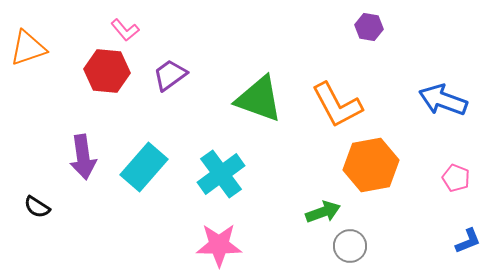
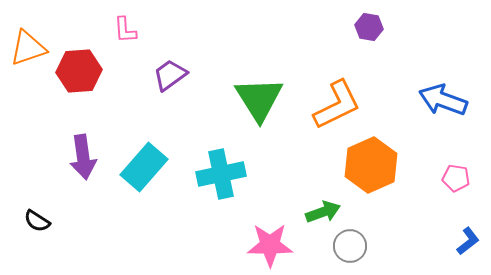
pink L-shape: rotated 36 degrees clockwise
red hexagon: moved 28 px left; rotated 9 degrees counterclockwise
green triangle: rotated 38 degrees clockwise
orange L-shape: rotated 88 degrees counterclockwise
orange hexagon: rotated 14 degrees counterclockwise
cyan cross: rotated 24 degrees clockwise
pink pentagon: rotated 12 degrees counterclockwise
black semicircle: moved 14 px down
blue L-shape: rotated 16 degrees counterclockwise
pink star: moved 51 px right
